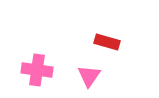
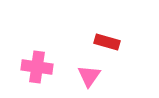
pink cross: moved 3 px up
